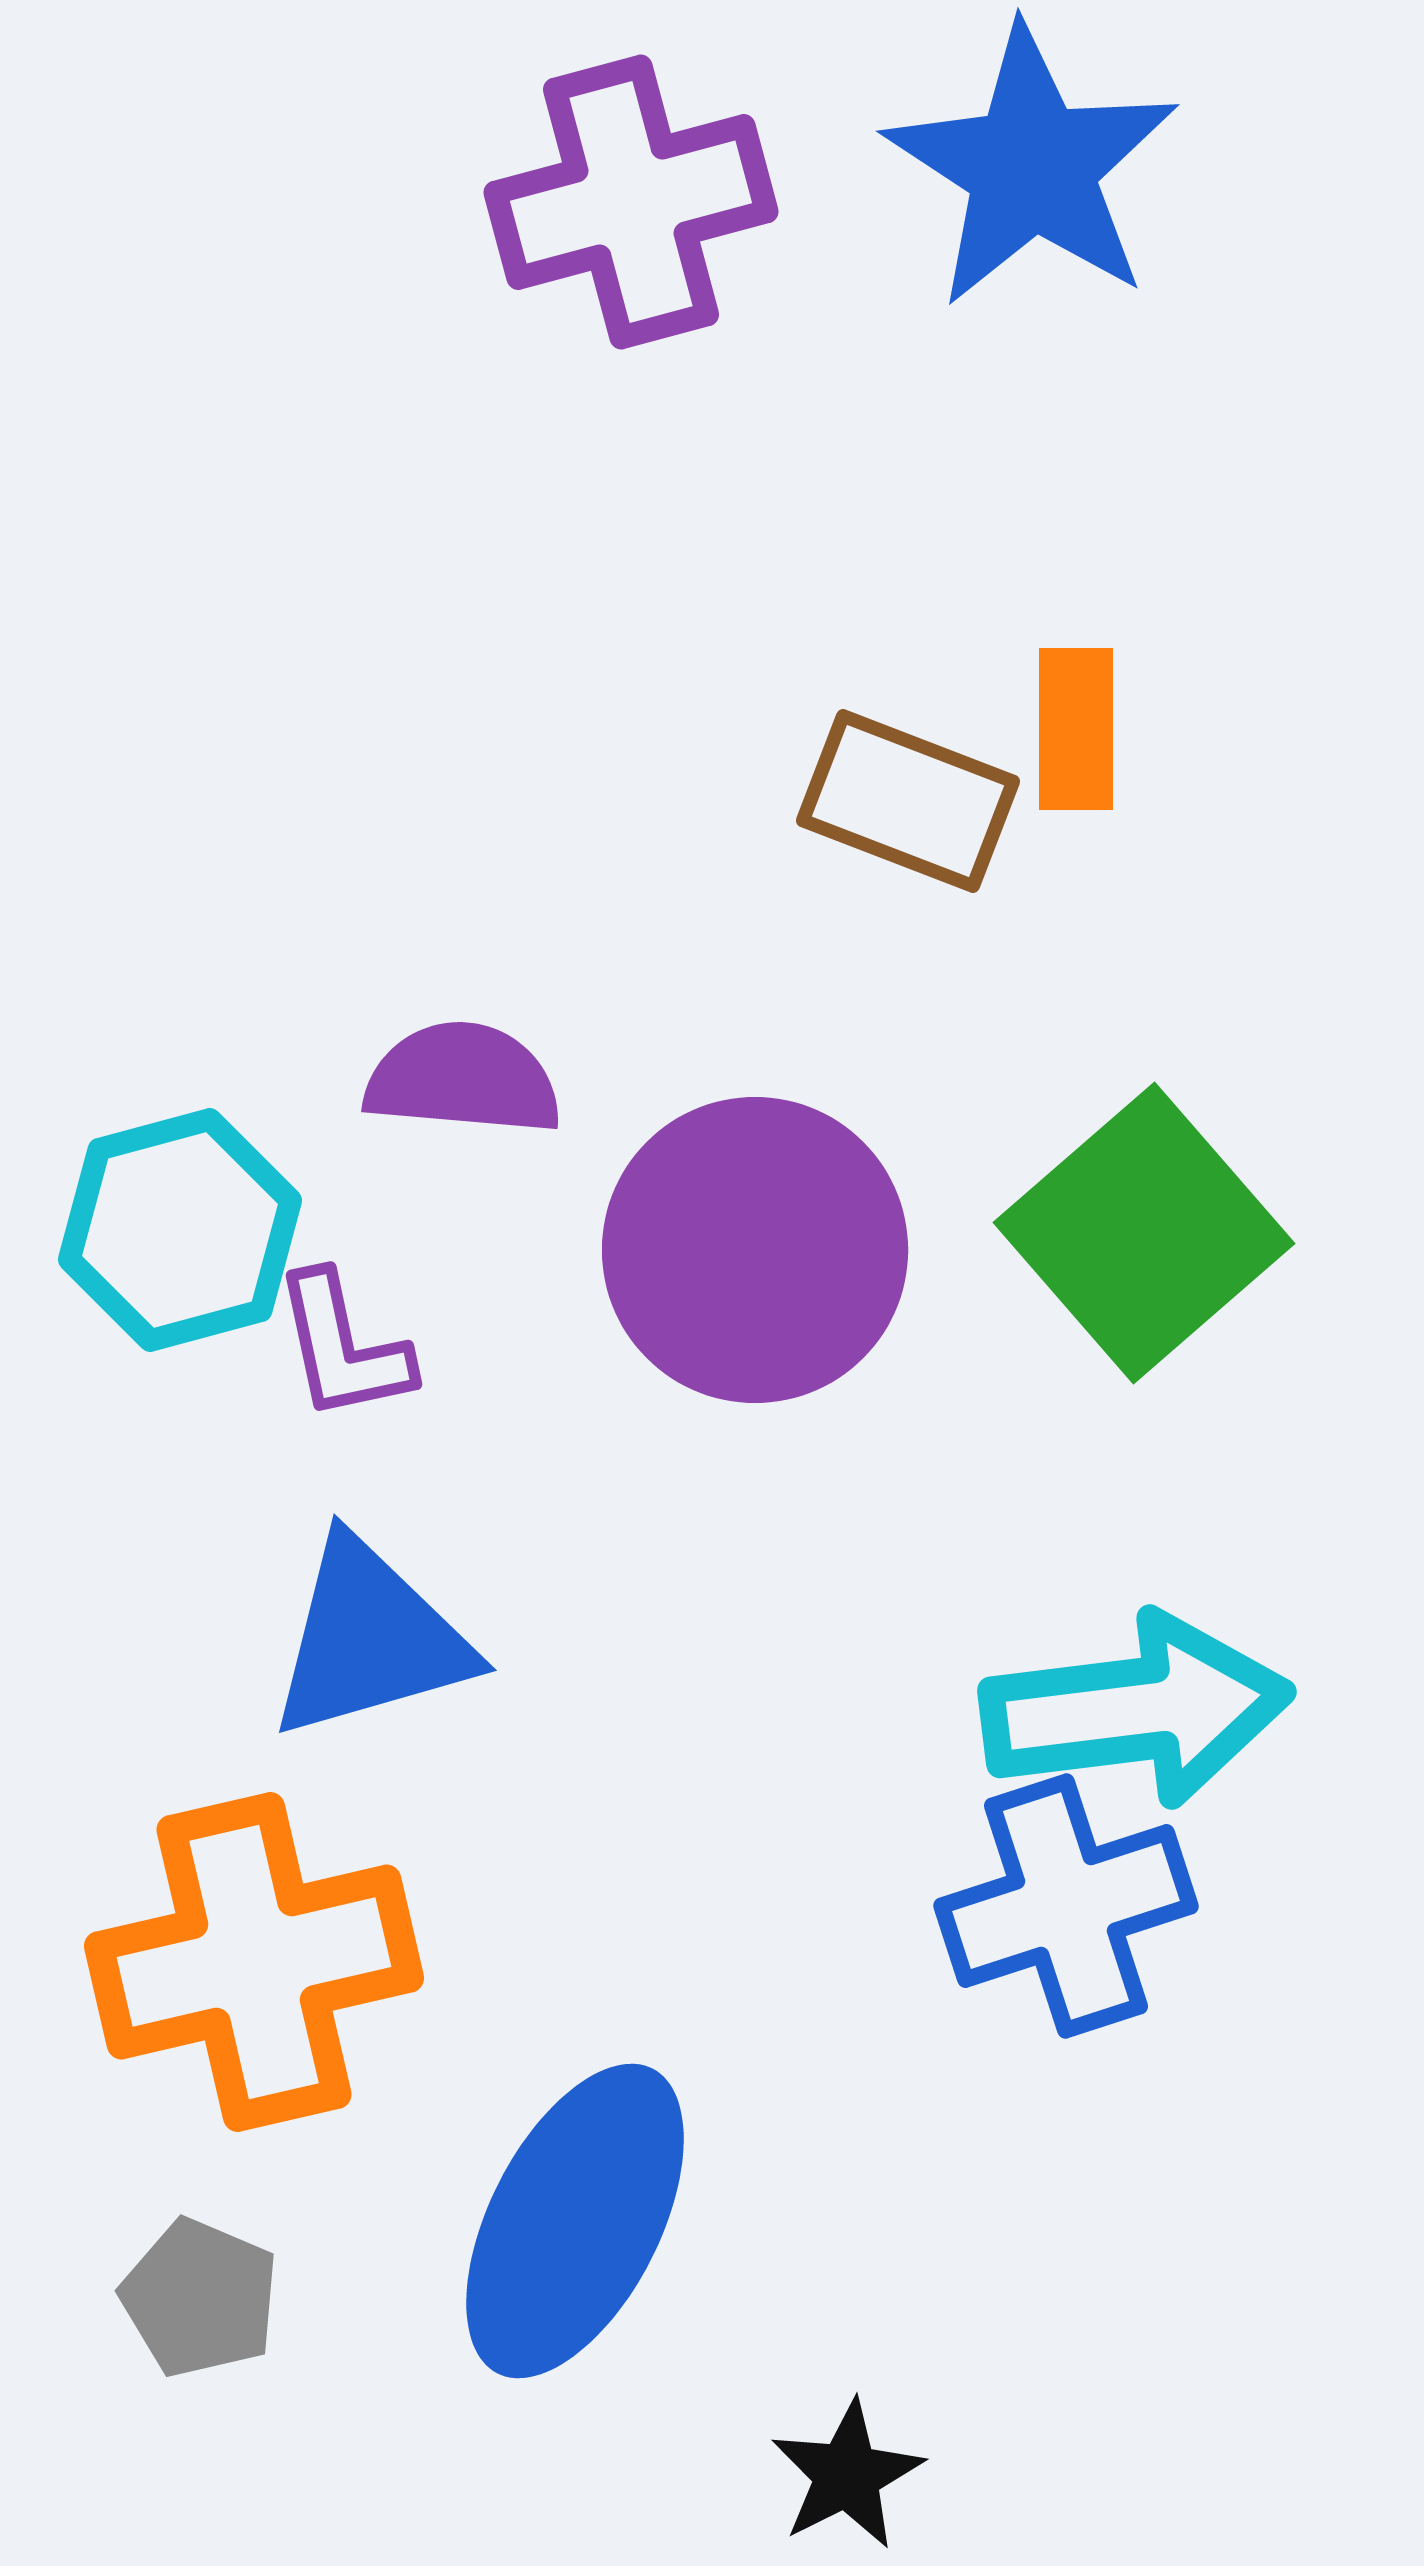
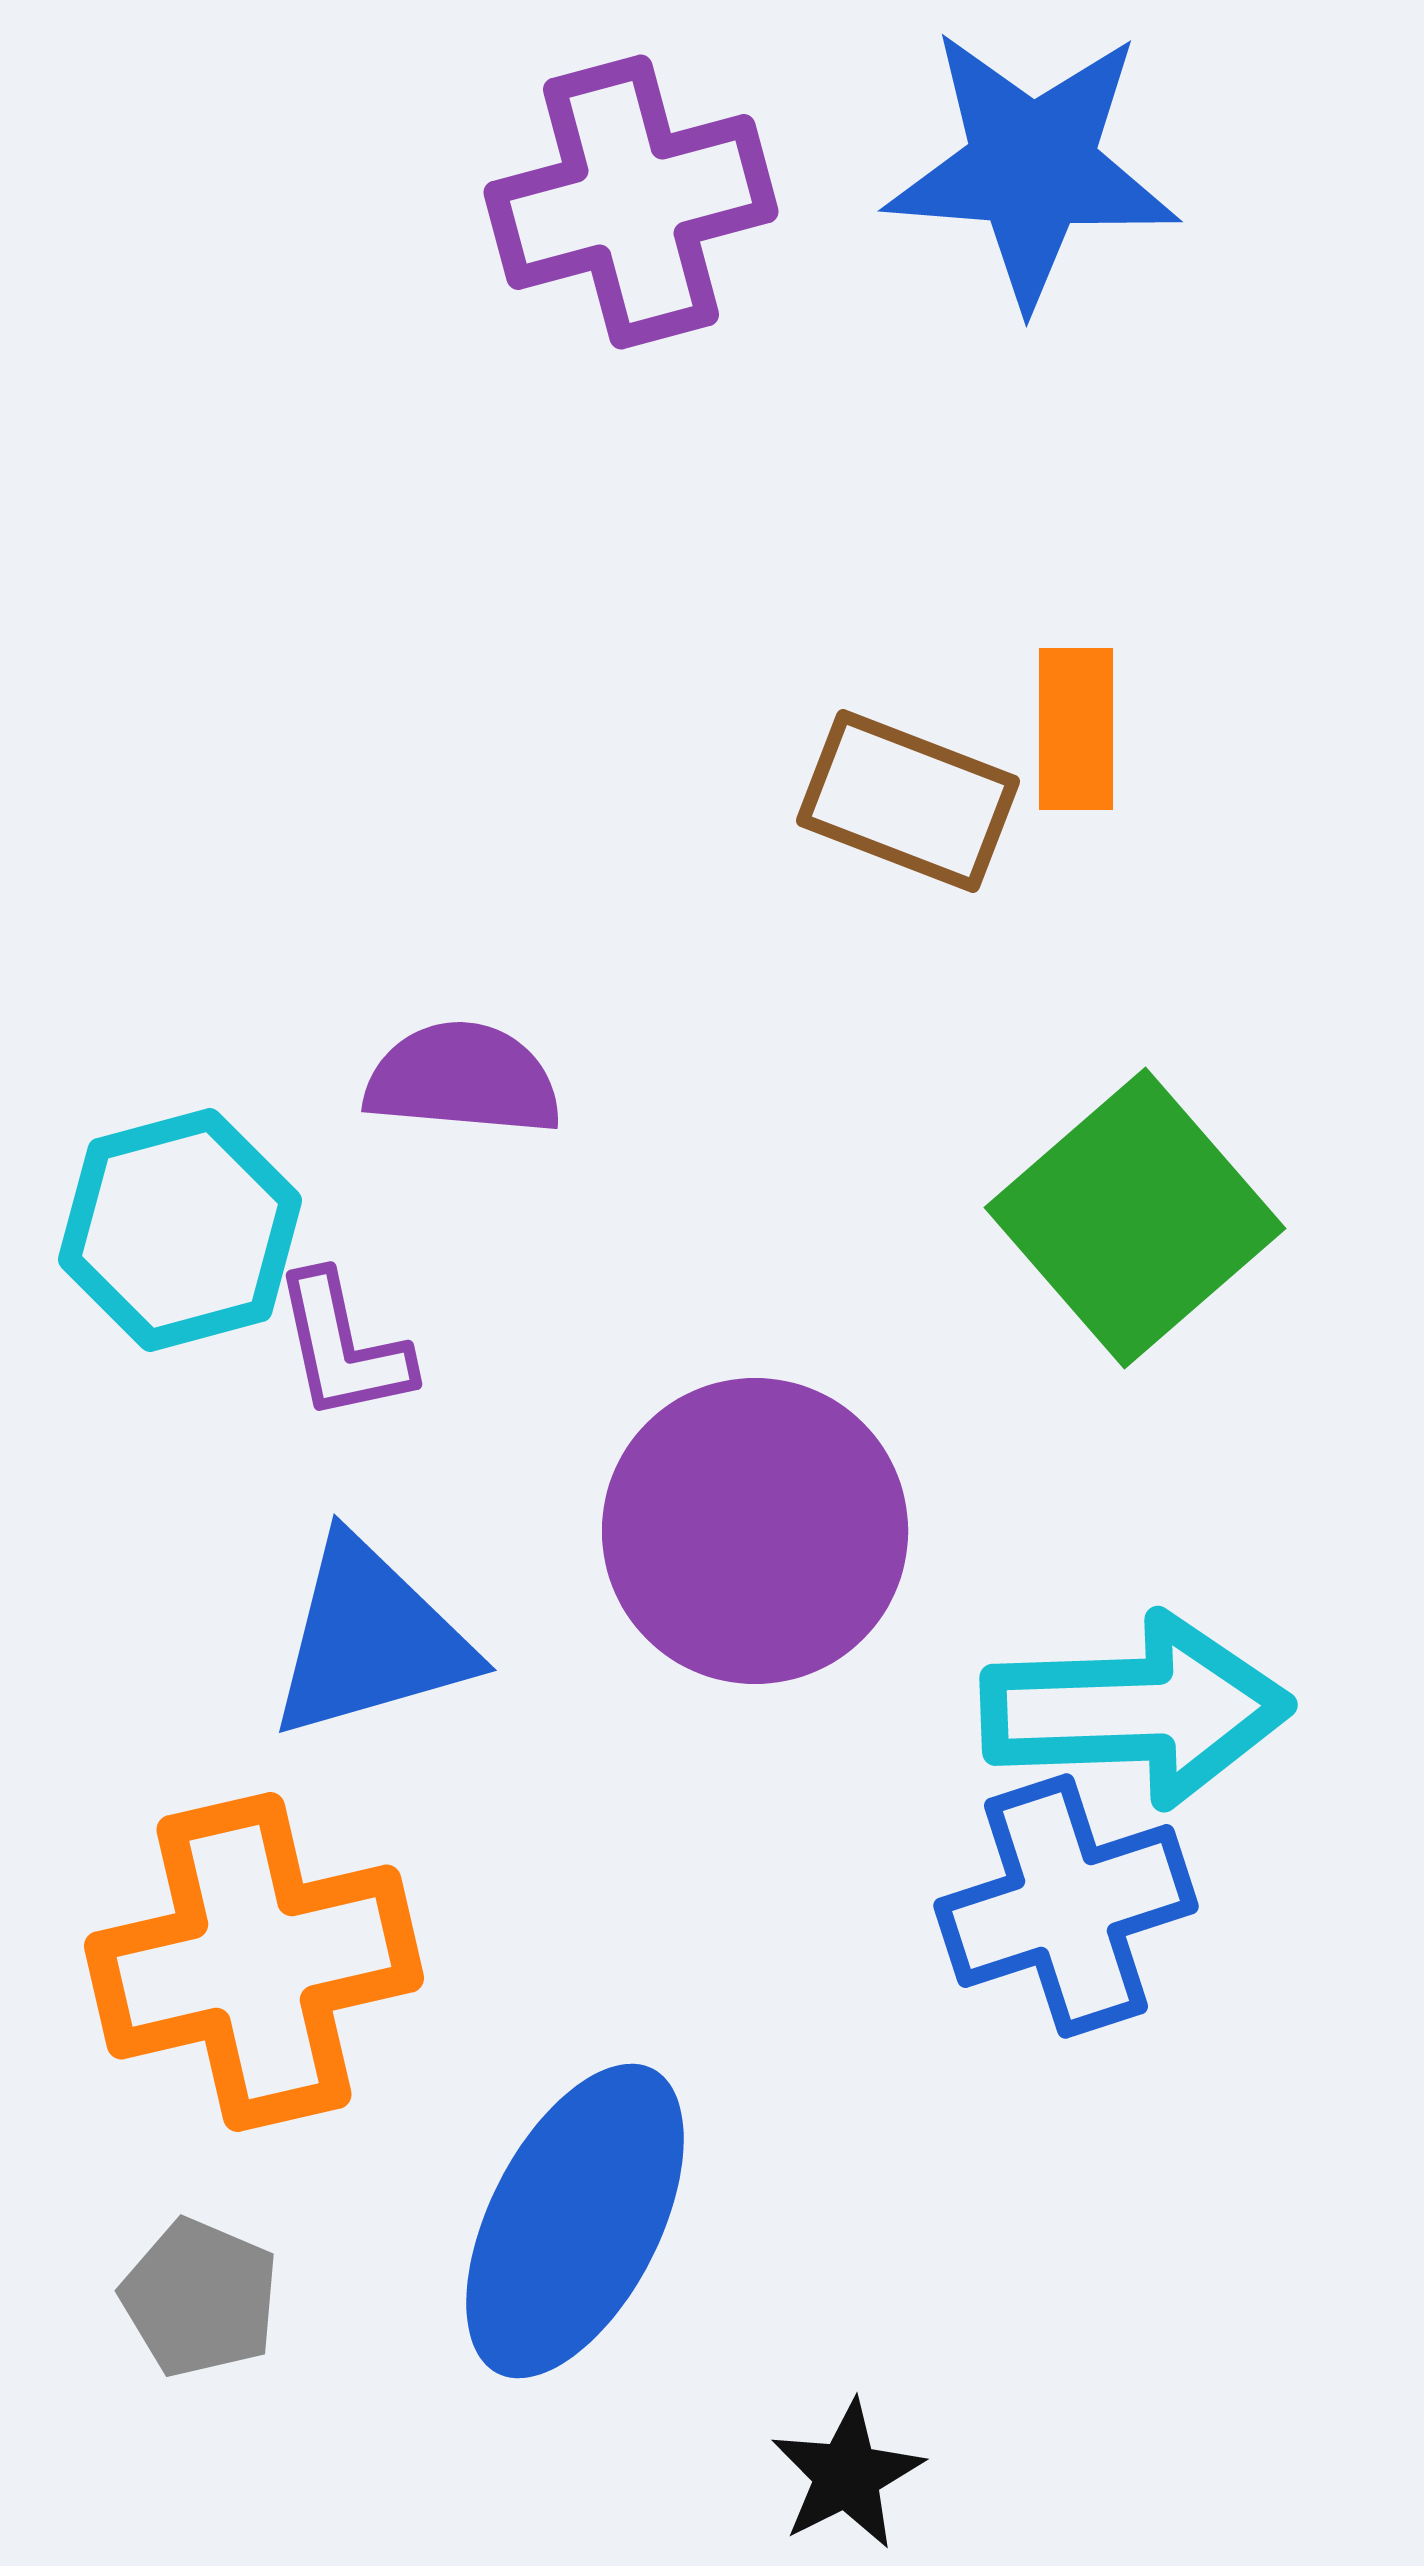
blue star: rotated 29 degrees counterclockwise
green square: moved 9 px left, 15 px up
purple circle: moved 281 px down
cyan arrow: rotated 5 degrees clockwise
